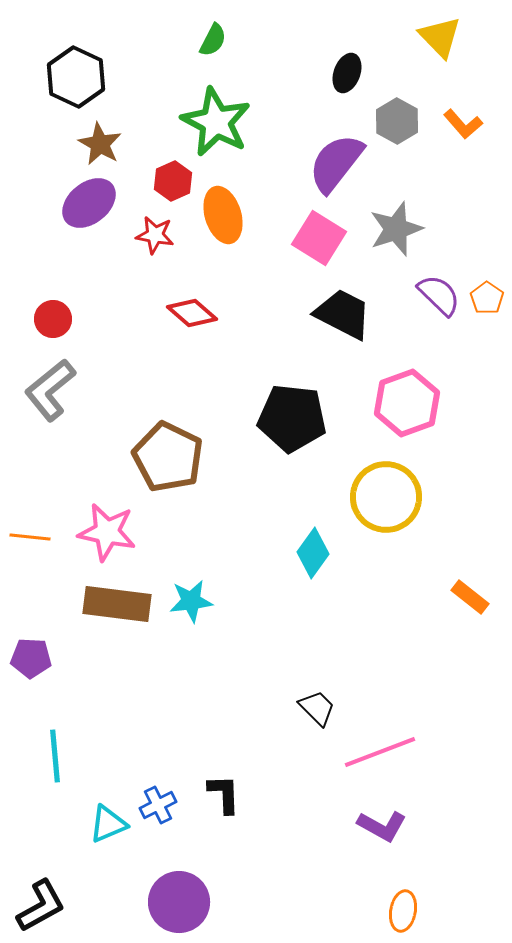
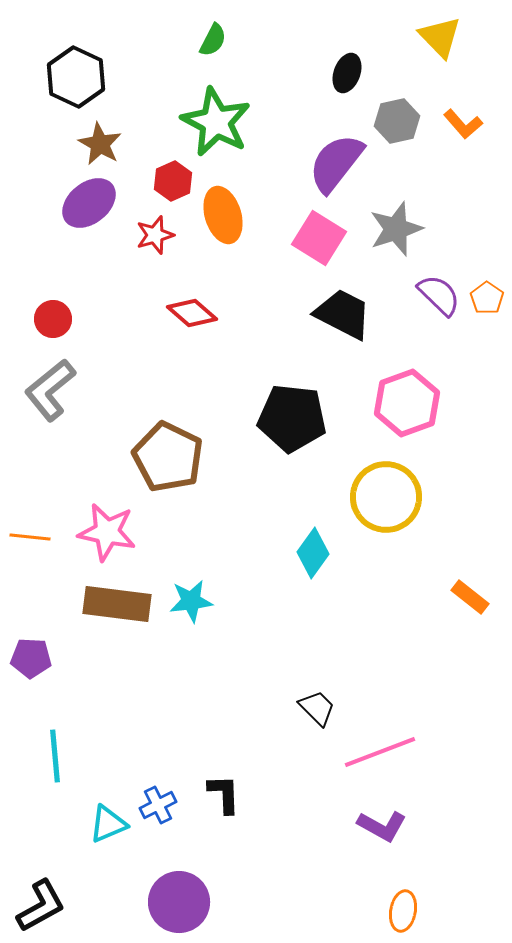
gray hexagon at (397, 121): rotated 18 degrees clockwise
red star at (155, 235): rotated 27 degrees counterclockwise
